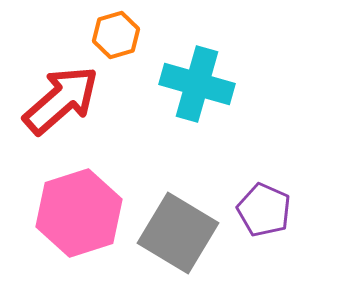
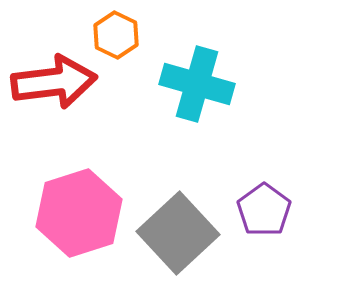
orange hexagon: rotated 18 degrees counterclockwise
red arrow: moved 7 px left, 18 px up; rotated 34 degrees clockwise
purple pentagon: rotated 12 degrees clockwise
gray square: rotated 16 degrees clockwise
